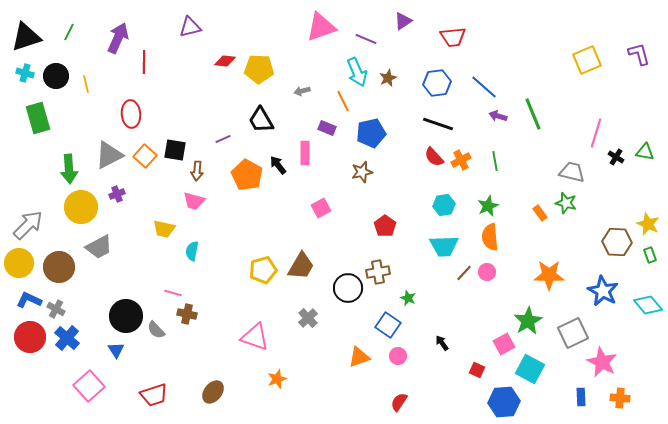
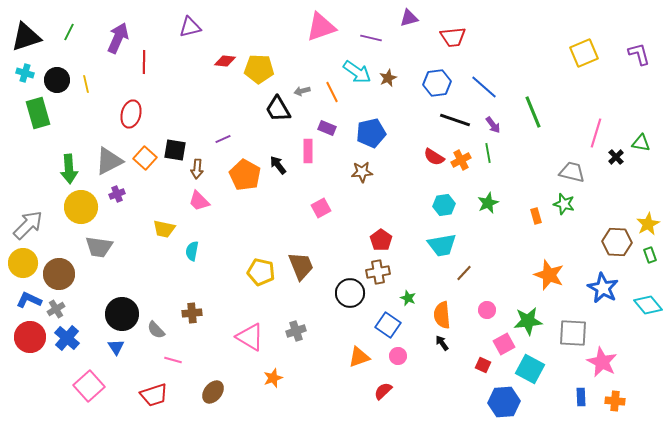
purple triangle at (403, 21): moved 6 px right, 3 px up; rotated 18 degrees clockwise
purple line at (366, 39): moved 5 px right, 1 px up; rotated 10 degrees counterclockwise
yellow square at (587, 60): moved 3 px left, 7 px up
cyan arrow at (357, 72): rotated 32 degrees counterclockwise
black circle at (56, 76): moved 1 px right, 4 px down
orange line at (343, 101): moved 11 px left, 9 px up
red ellipse at (131, 114): rotated 20 degrees clockwise
green line at (533, 114): moved 2 px up
purple arrow at (498, 116): moved 5 px left, 9 px down; rotated 144 degrees counterclockwise
green rectangle at (38, 118): moved 5 px up
black trapezoid at (261, 120): moved 17 px right, 11 px up
black line at (438, 124): moved 17 px right, 4 px up
green triangle at (645, 152): moved 4 px left, 9 px up
pink rectangle at (305, 153): moved 3 px right, 2 px up
gray triangle at (109, 155): moved 6 px down
orange square at (145, 156): moved 2 px down
red semicircle at (434, 157): rotated 15 degrees counterclockwise
black cross at (616, 157): rotated 14 degrees clockwise
green line at (495, 161): moved 7 px left, 8 px up
brown arrow at (197, 171): moved 2 px up
brown star at (362, 172): rotated 10 degrees clockwise
orange pentagon at (247, 175): moved 2 px left
pink trapezoid at (194, 201): moved 5 px right; rotated 30 degrees clockwise
green star at (566, 203): moved 2 px left, 1 px down
green star at (488, 206): moved 3 px up
orange rectangle at (540, 213): moved 4 px left, 3 px down; rotated 21 degrees clockwise
yellow star at (648, 224): rotated 20 degrees clockwise
red pentagon at (385, 226): moved 4 px left, 14 px down
orange semicircle at (490, 237): moved 48 px left, 78 px down
cyan trapezoid at (444, 246): moved 2 px left, 1 px up; rotated 8 degrees counterclockwise
gray trapezoid at (99, 247): rotated 36 degrees clockwise
yellow circle at (19, 263): moved 4 px right
brown trapezoid at (301, 266): rotated 52 degrees counterclockwise
brown circle at (59, 267): moved 7 px down
yellow pentagon at (263, 270): moved 2 px left, 2 px down; rotated 28 degrees clockwise
pink circle at (487, 272): moved 38 px down
orange star at (549, 275): rotated 20 degrees clockwise
black circle at (348, 288): moved 2 px right, 5 px down
blue star at (603, 291): moved 3 px up
pink line at (173, 293): moved 67 px down
gray cross at (56, 309): rotated 30 degrees clockwise
brown cross at (187, 314): moved 5 px right, 1 px up; rotated 18 degrees counterclockwise
black circle at (126, 316): moved 4 px left, 2 px up
gray cross at (308, 318): moved 12 px left, 13 px down; rotated 24 degrees clockwise
green star at (528, 321): rotated 24 degrees clockwise
gray square at (573, 333): rotated 28 degrees clockwise
pink triangle at (255, 337): moved 5 px left; rotated 12 degrees clockwise
blue triangle at (116, 350): moved 3 px up
red square at (477, 370): moved 6 px right, 5 px up
orange star at (277, 379): moved 4 px left, 1 px up
orange cross at (620, 398): moved 5 px left, 3 px down
red semicircle at (399, 402): moved 16 px left, 11 px up; rotated 12 degrees clockwise
